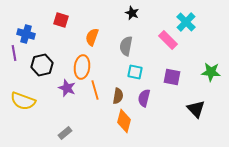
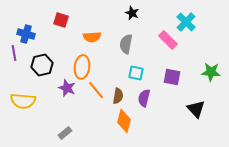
orange semicircle: rotated 114 degrees counterclockwise
gray semicircle: moved 2 px up
cyan square: moved 1 px right, 1 px down
orange line: moved 1 px right; rotated 24 degrees counterclockwise
yellow semicircle: rotated 15 degrees counterclockwise
